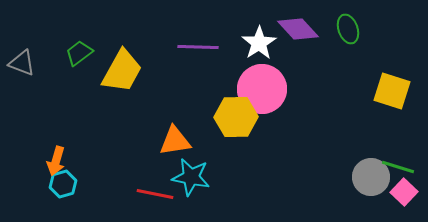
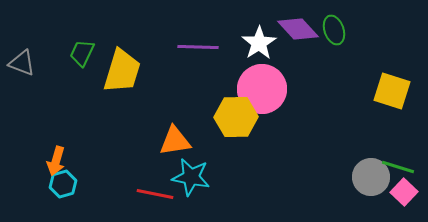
green ellipse: moved 14 px left, 1 px down
green trapezoid: moved 3 px right; rotated 28 degrees counterclockwise
yellow trapezoid: rotated 12 degrees counterclockwise
